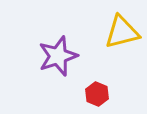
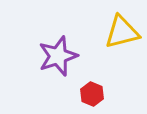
red hexagon: moved 5 px left
